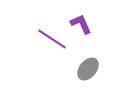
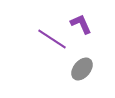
gray ellipse: moved 6 px left
